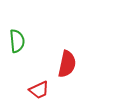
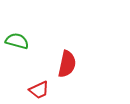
green semicircle: rotated 70 degrees counterclockwise
